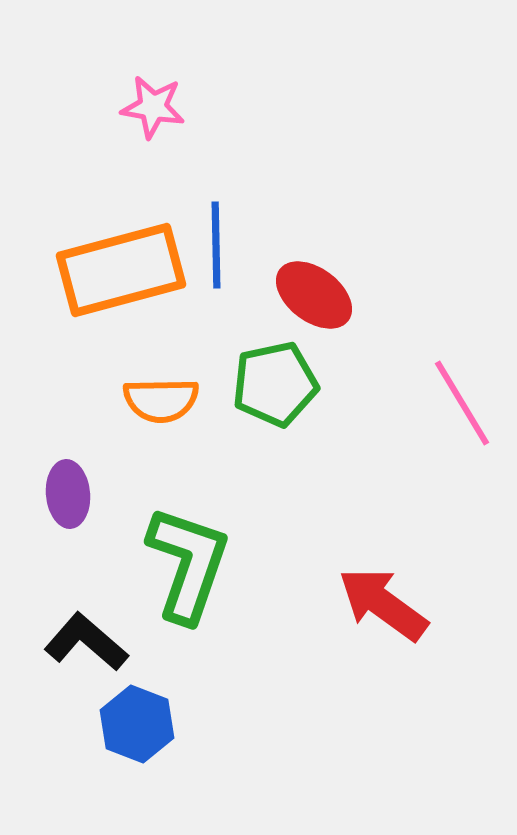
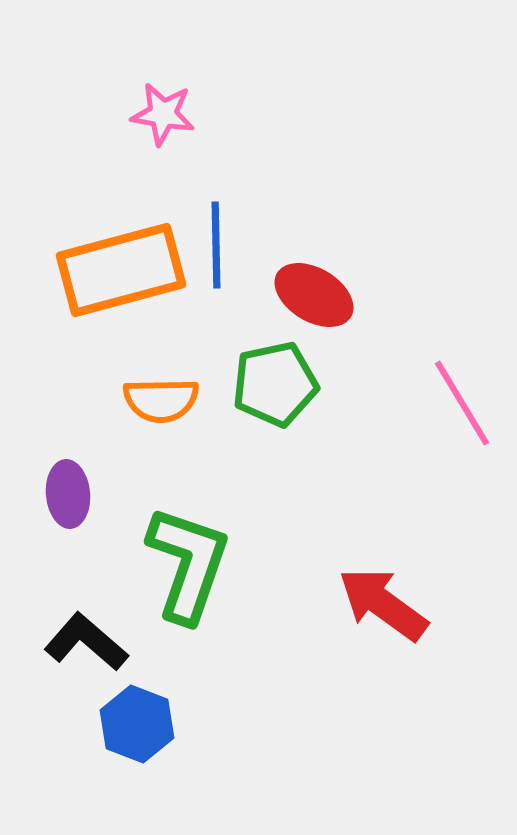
pink star: moved 10 px right, 7 px down
red ellipse: rotated 6 degrees counterclockwise
